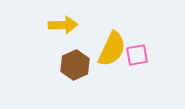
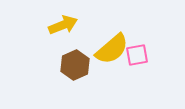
yellow arrow: rotated 20 degrees counterclockwise
yellow semicircle: rotated 24 degrees clockwise
